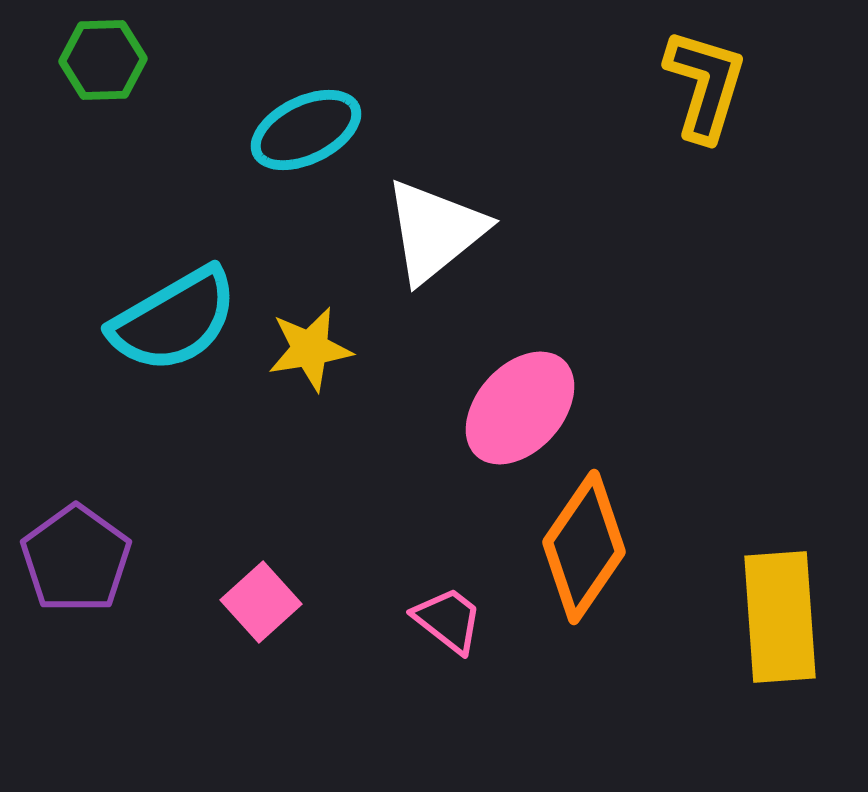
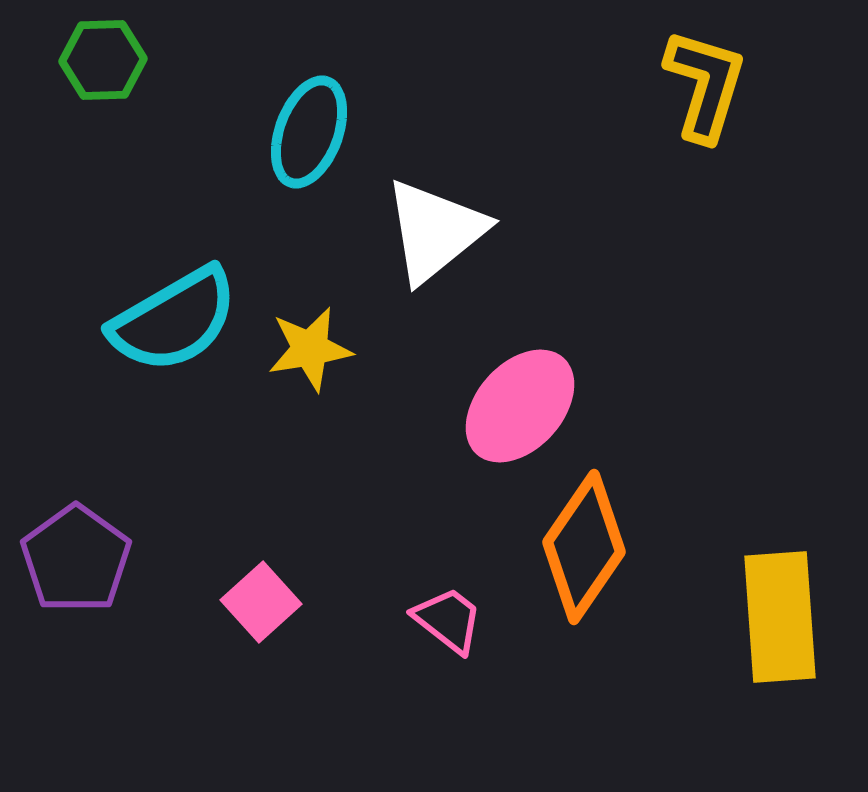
cyan ellipse: moved 3 px right, 2 px down; rotated 44 degrees counterclockwise
pink ellipse: moved 2 px up
